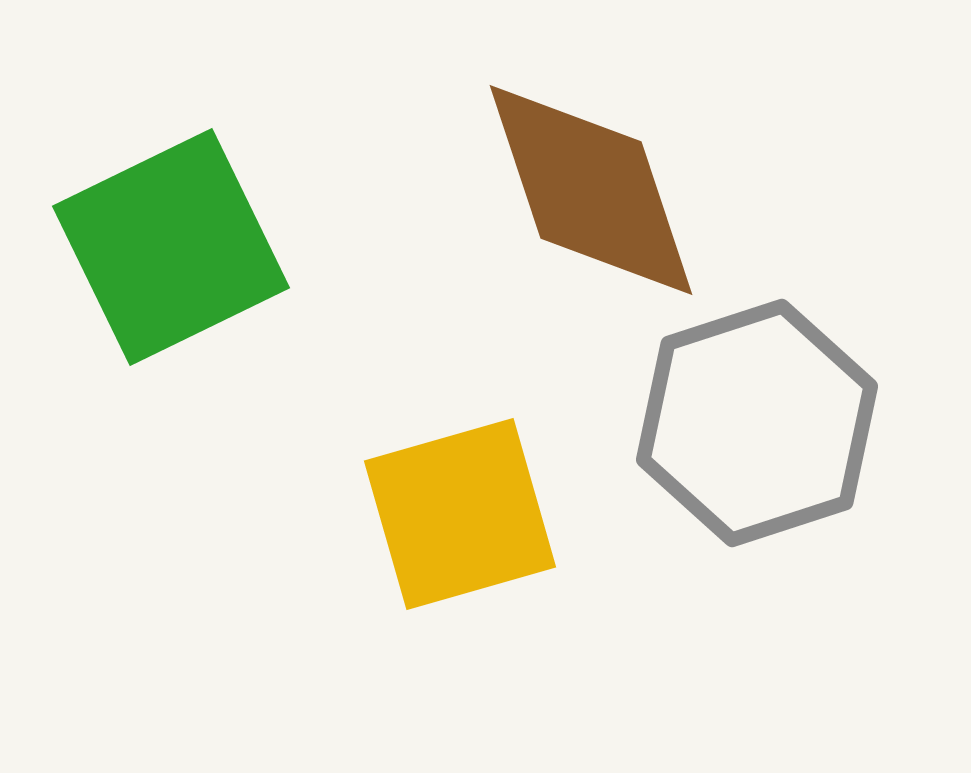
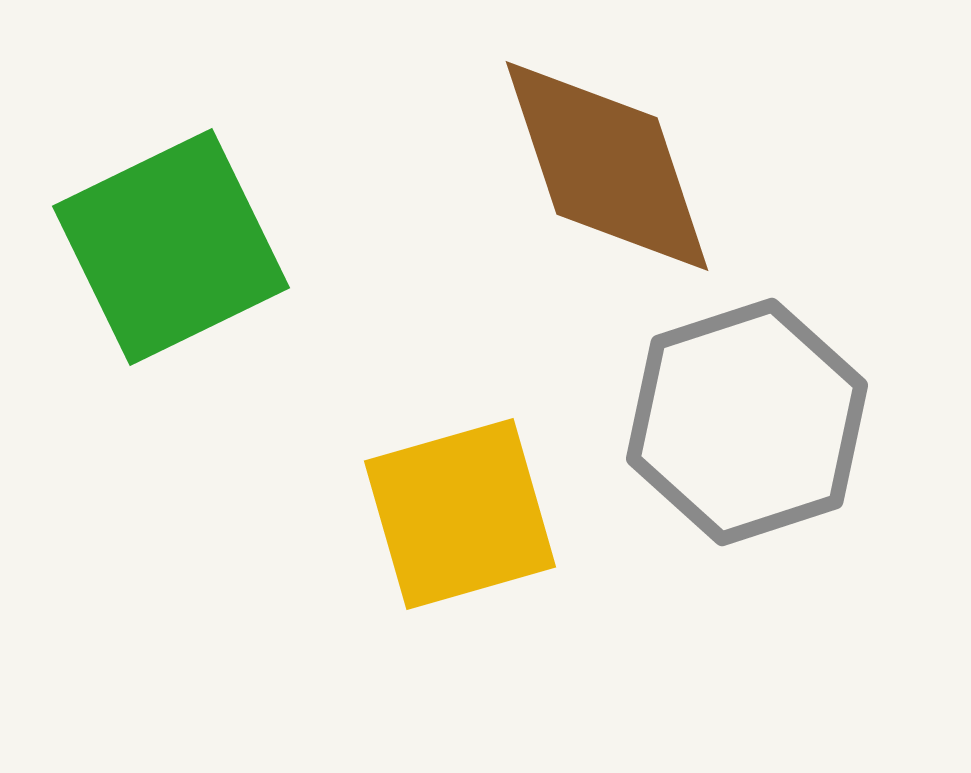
brown diamond: moved 16 px right, 24 px up
gray hexagon: moved 10 px left, 1 px up
